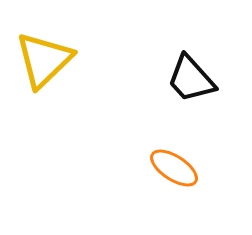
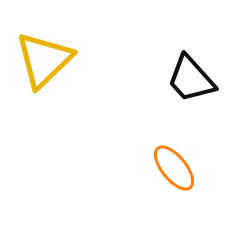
orange ellipse: rotated 18 degrees clockwise
